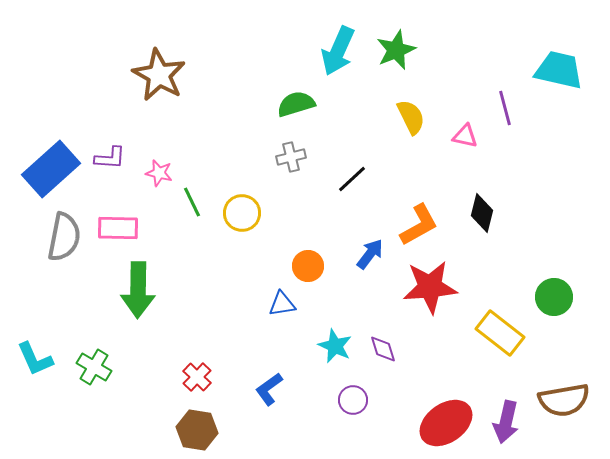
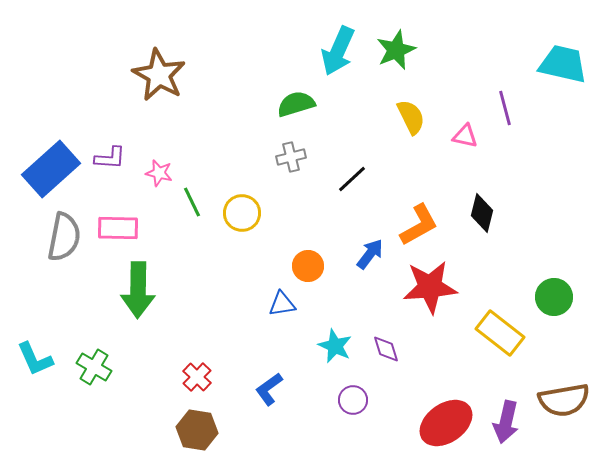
cyan trapezoid: moved 4 px right, 6 px up
purple diamond: moved 3 px right
